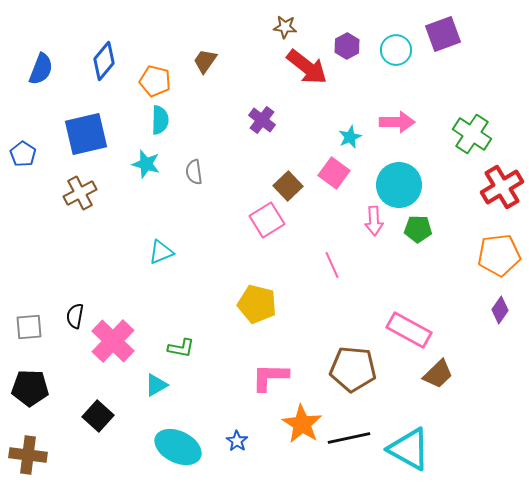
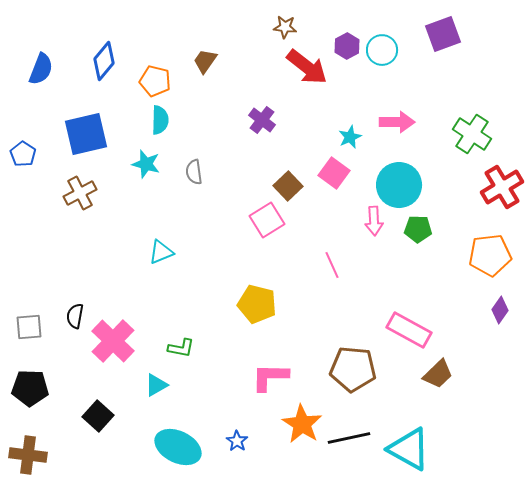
cyan circle at (396, 50): moved 14 px left
orange pentagon at (499, 255): moved 9 px left
